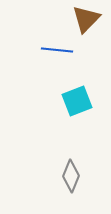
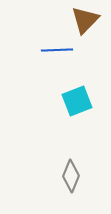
brown triangle: moved 1 px left, 1 px down
blue line: rotated 8 degrees counterclockwise
